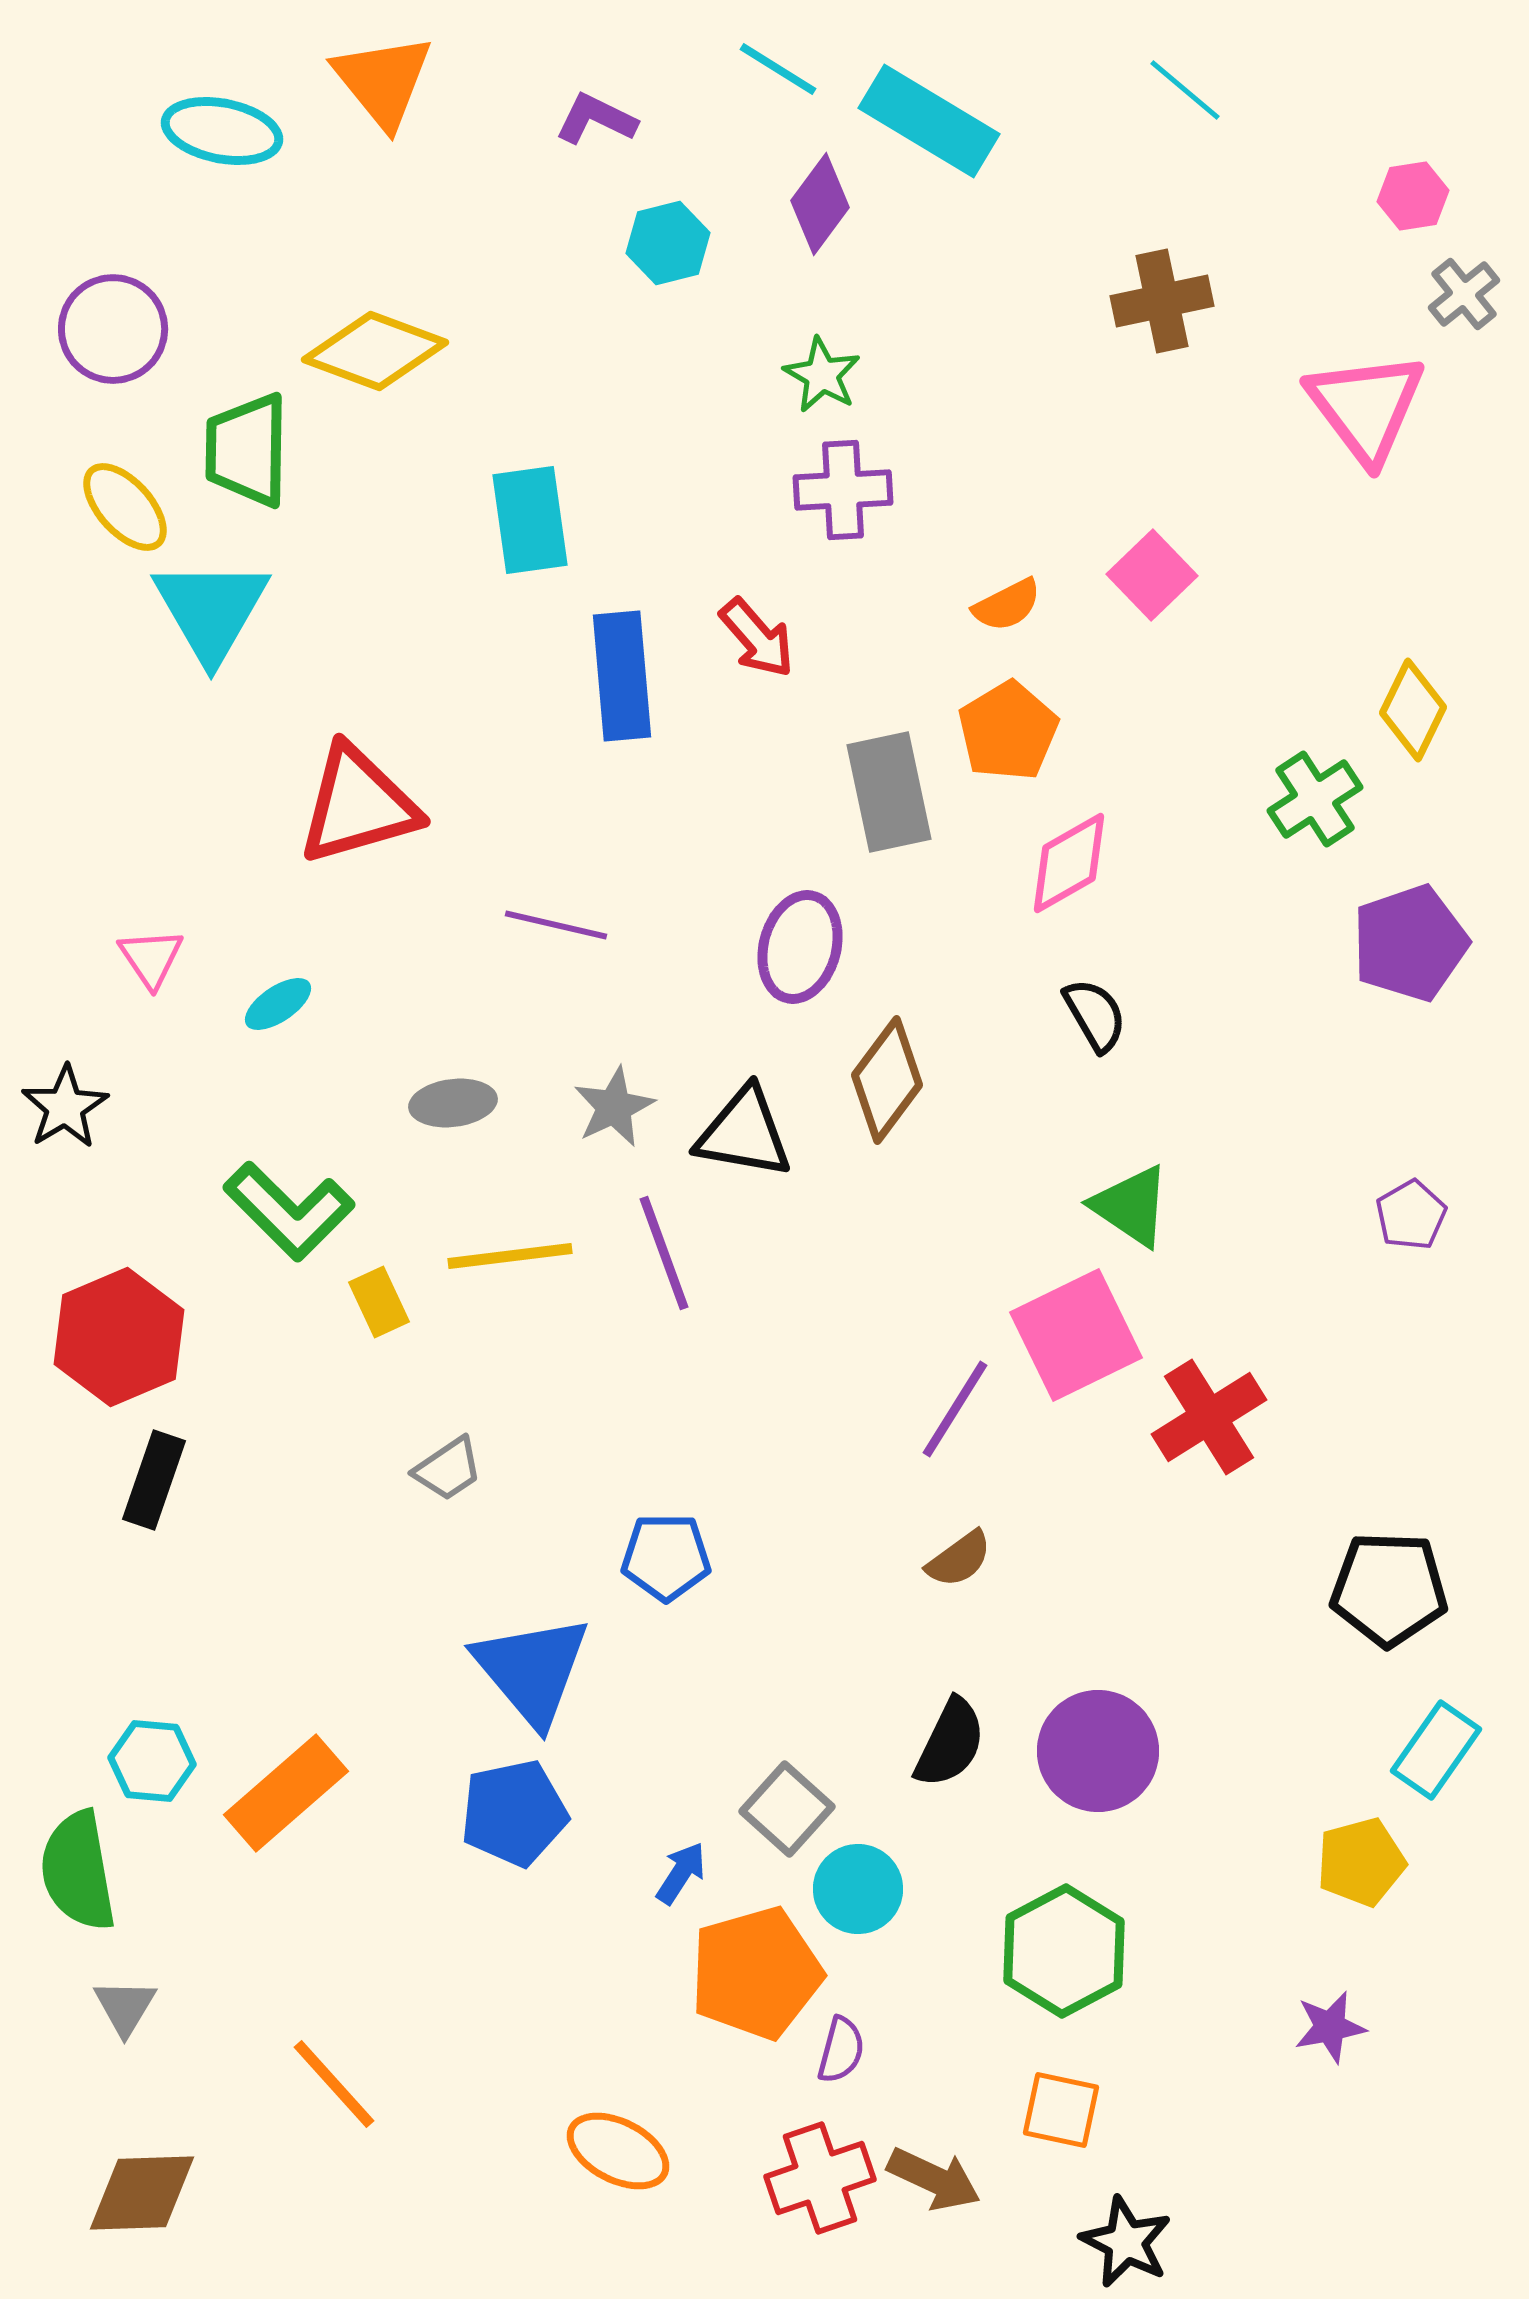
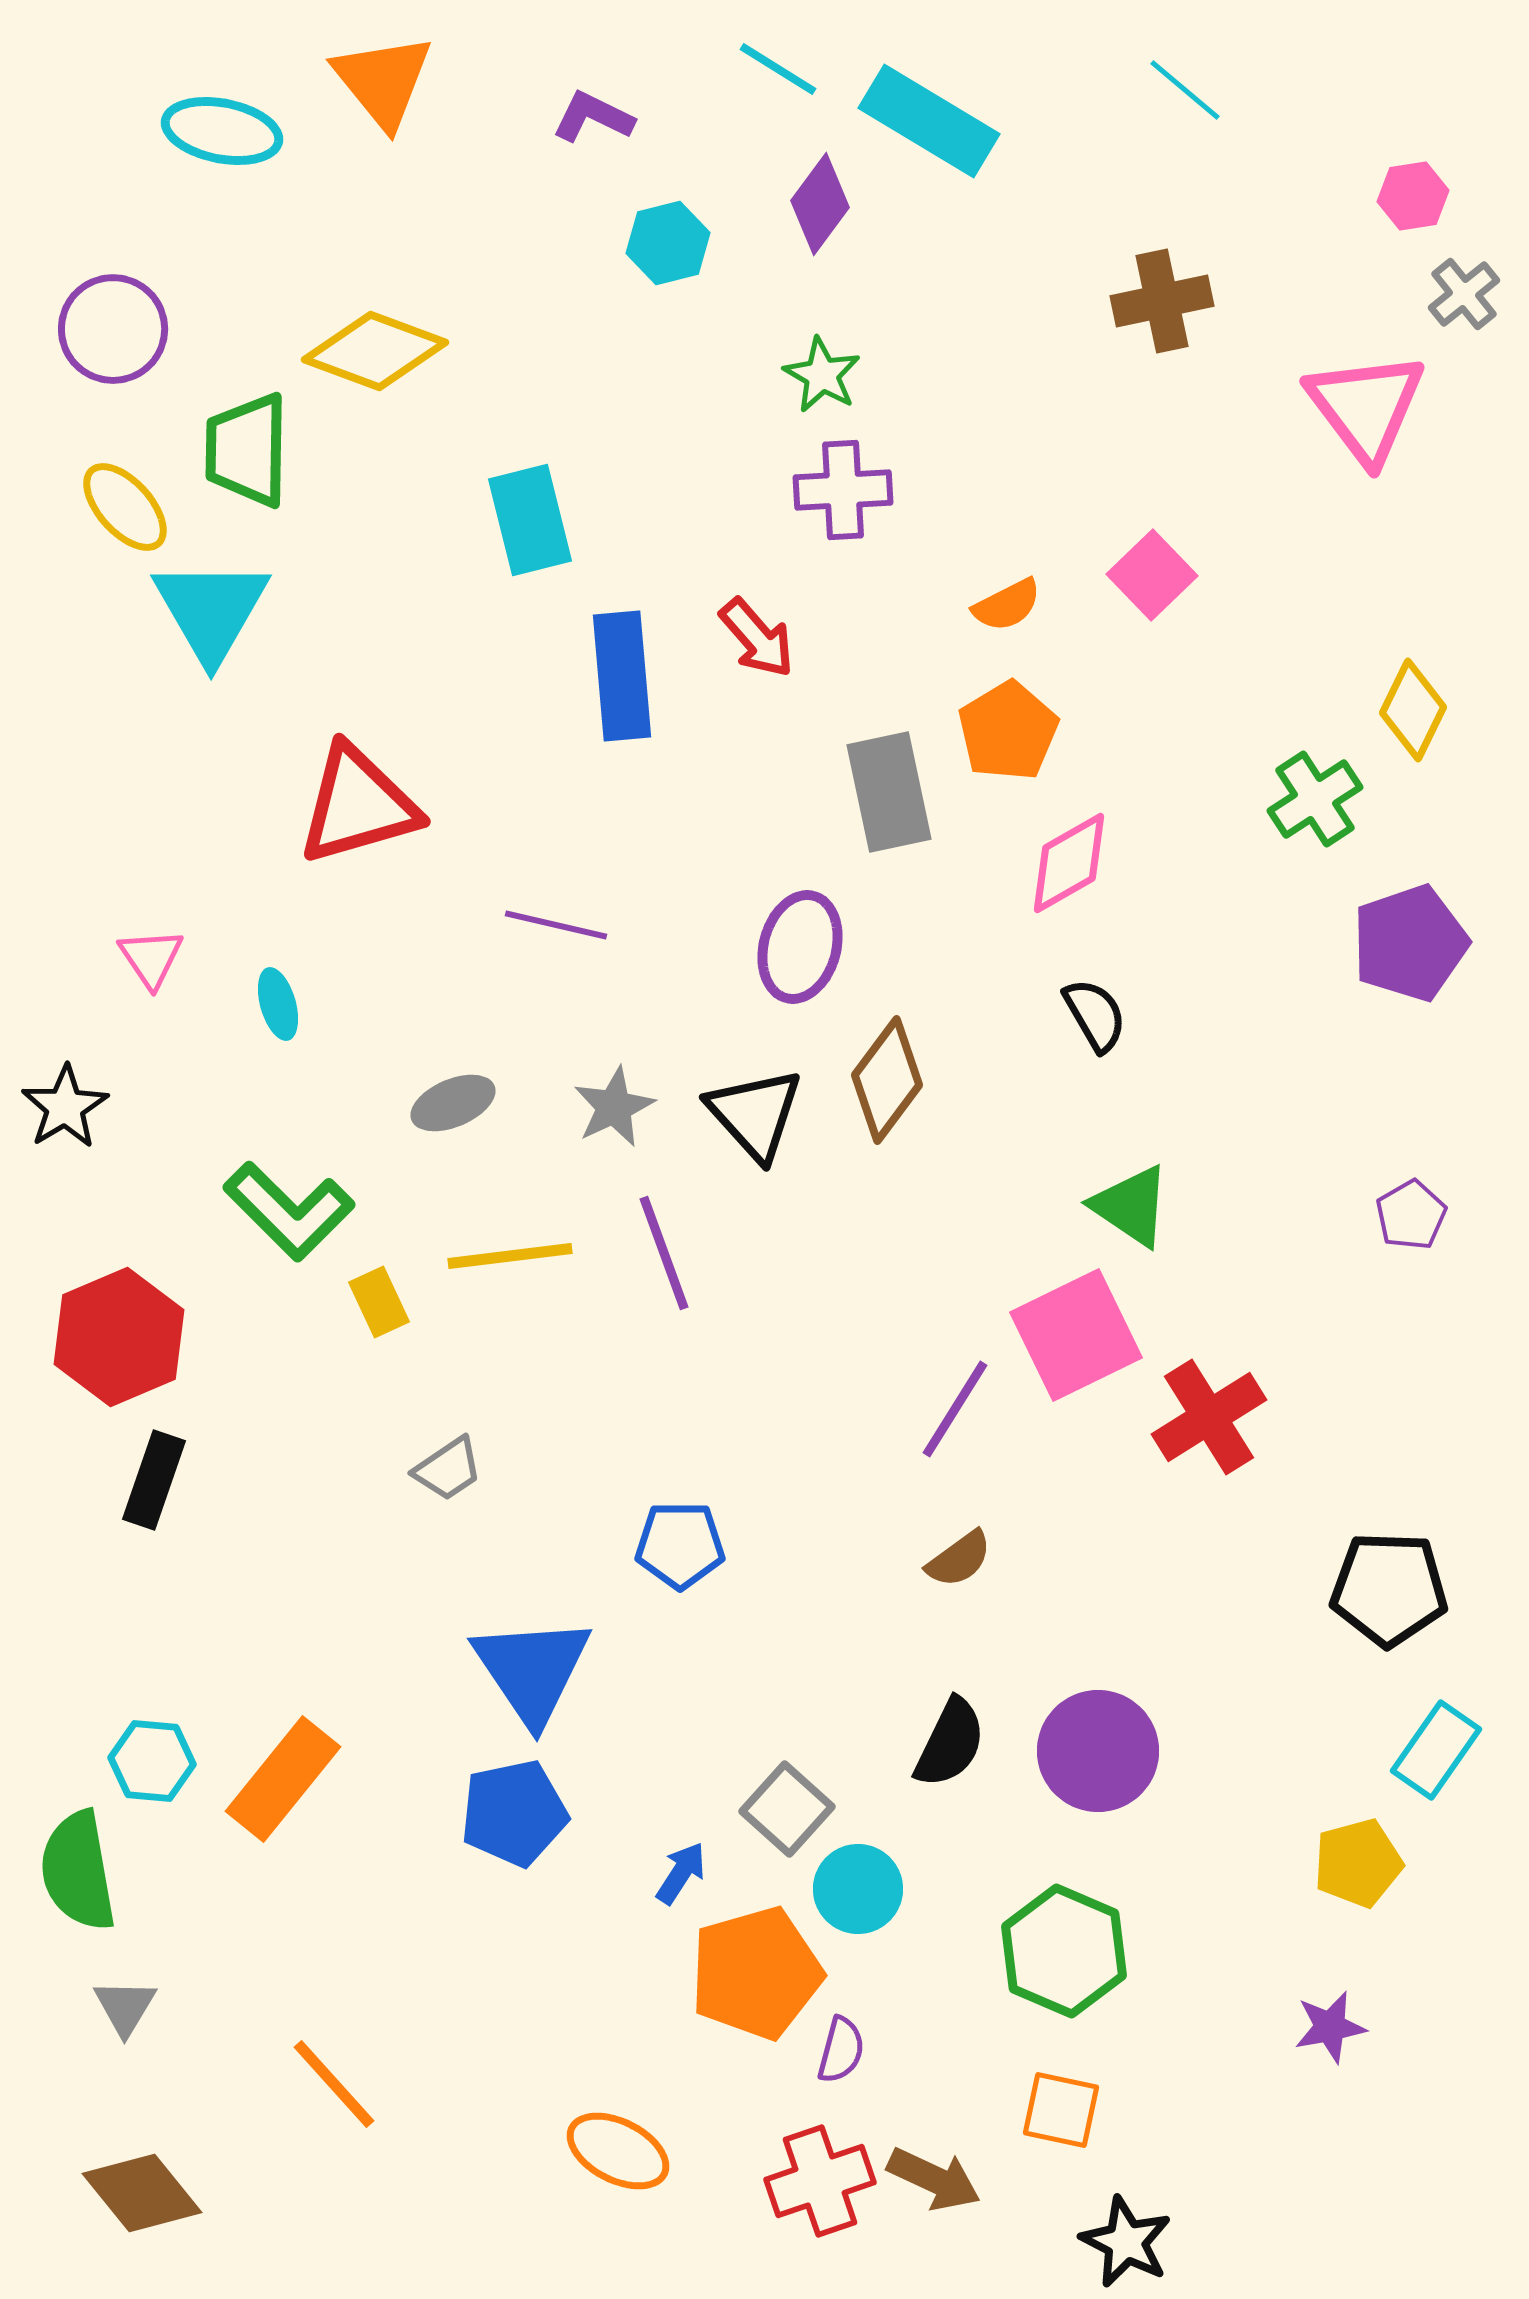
purple L-shape at (596, 119): moved 3 px left, 2 px up
cyan rectangle at (530, 520): rotated 6 degrees counterclockwise
cyan ellipse at (278, 1004): rotated 72 degrees counterclockwise
gray ellipse at (453, 1103): rotated 16 degrees counterclockwise
black triangle at (744, 1133): moved 11 px right, 19 px up; rotated 38 degrees clockwise
blue pentagon at (666, 1557): moved 14 px right, 12 px up
blue triangle at (532, 1670): rotated 6 degrees clockwise
orange rectangle at (286, 1793): moved 3 px left, 14 px up; rotated 10 degrees counterclockwise
yellow pentagon at (1361, 1862): moved 3 px left, 1 px down
green hexagon at (1064, 1951): rotated 9 degrees counterclockwise
red cross at (820, 2178): moved 3 px down
brown diamond at (142, 2193): rotated 53 degrees clockwise
